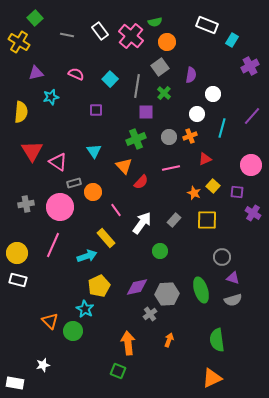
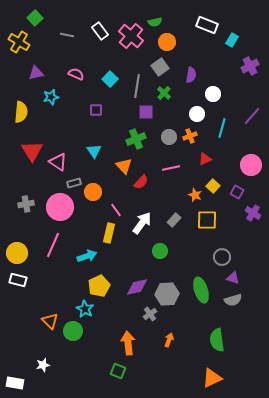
purple square at (237, 192): rotated 24 degrees clockwise
orange star at (194, 193): moved 1 px right, 2 px down
yellow rectangle at (106, 238): moved 3 px right, 5 px up; rotated 54 degrees clockwise
